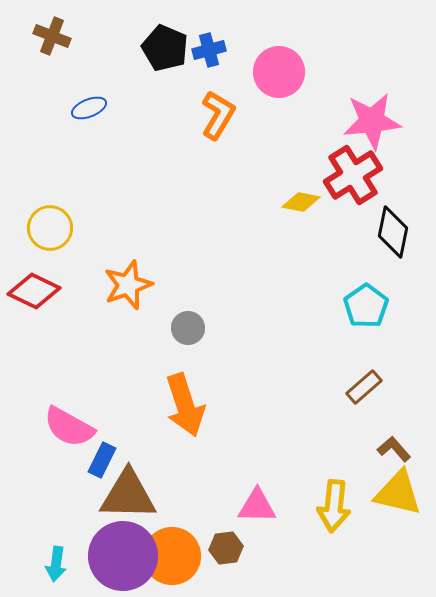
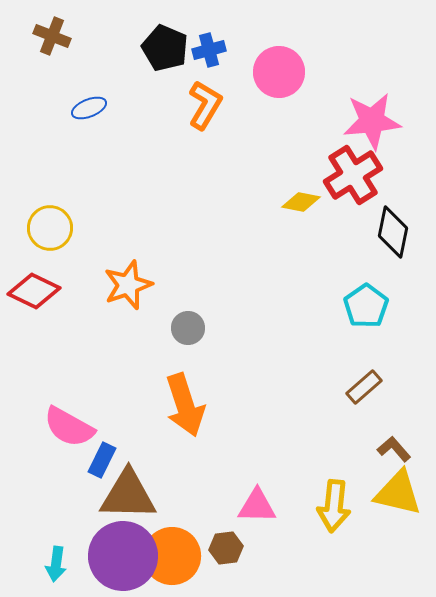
orange L-shape: moved 13 px left, 10 px up
